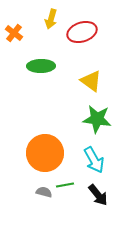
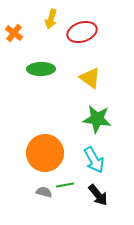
green ellipse: moved 3 px down
yellow triangle: moved 1 px left, 3 px up
